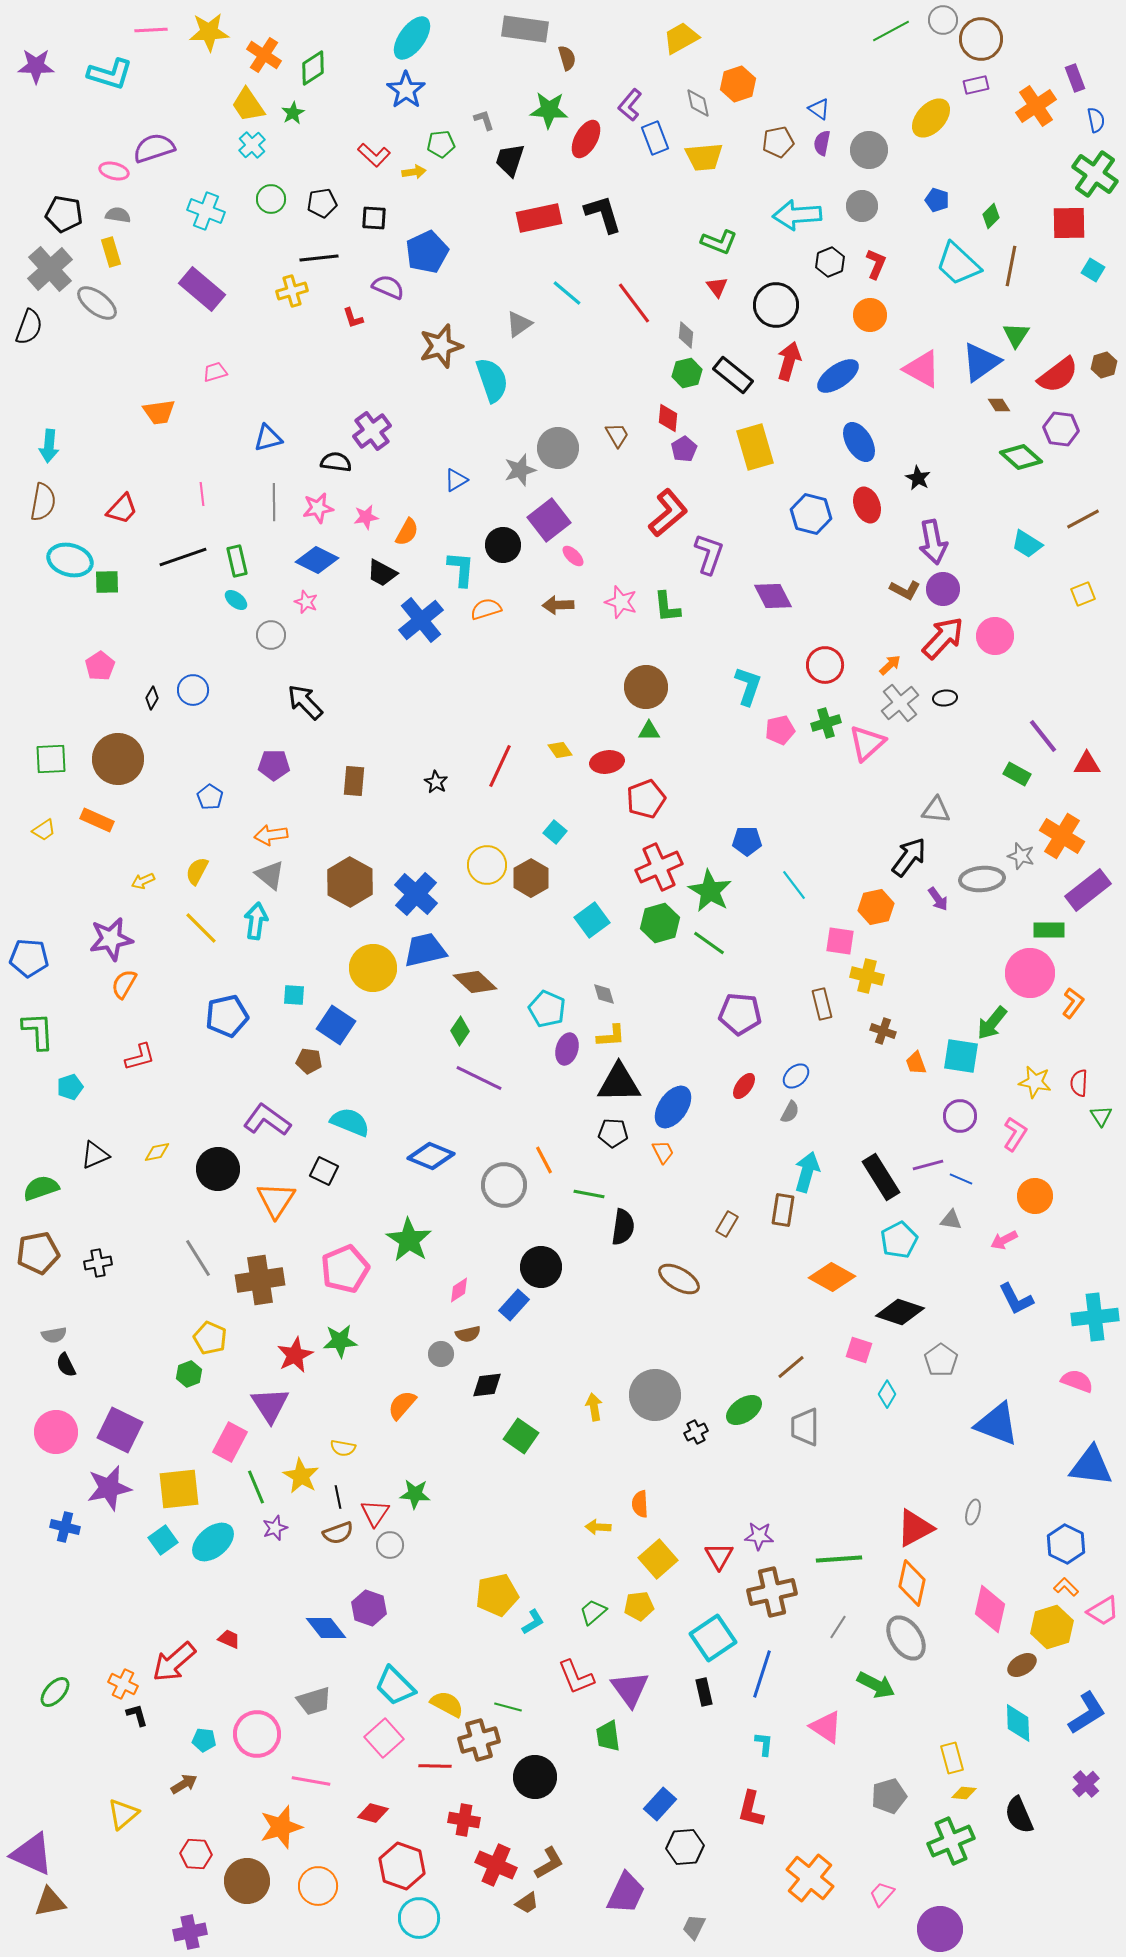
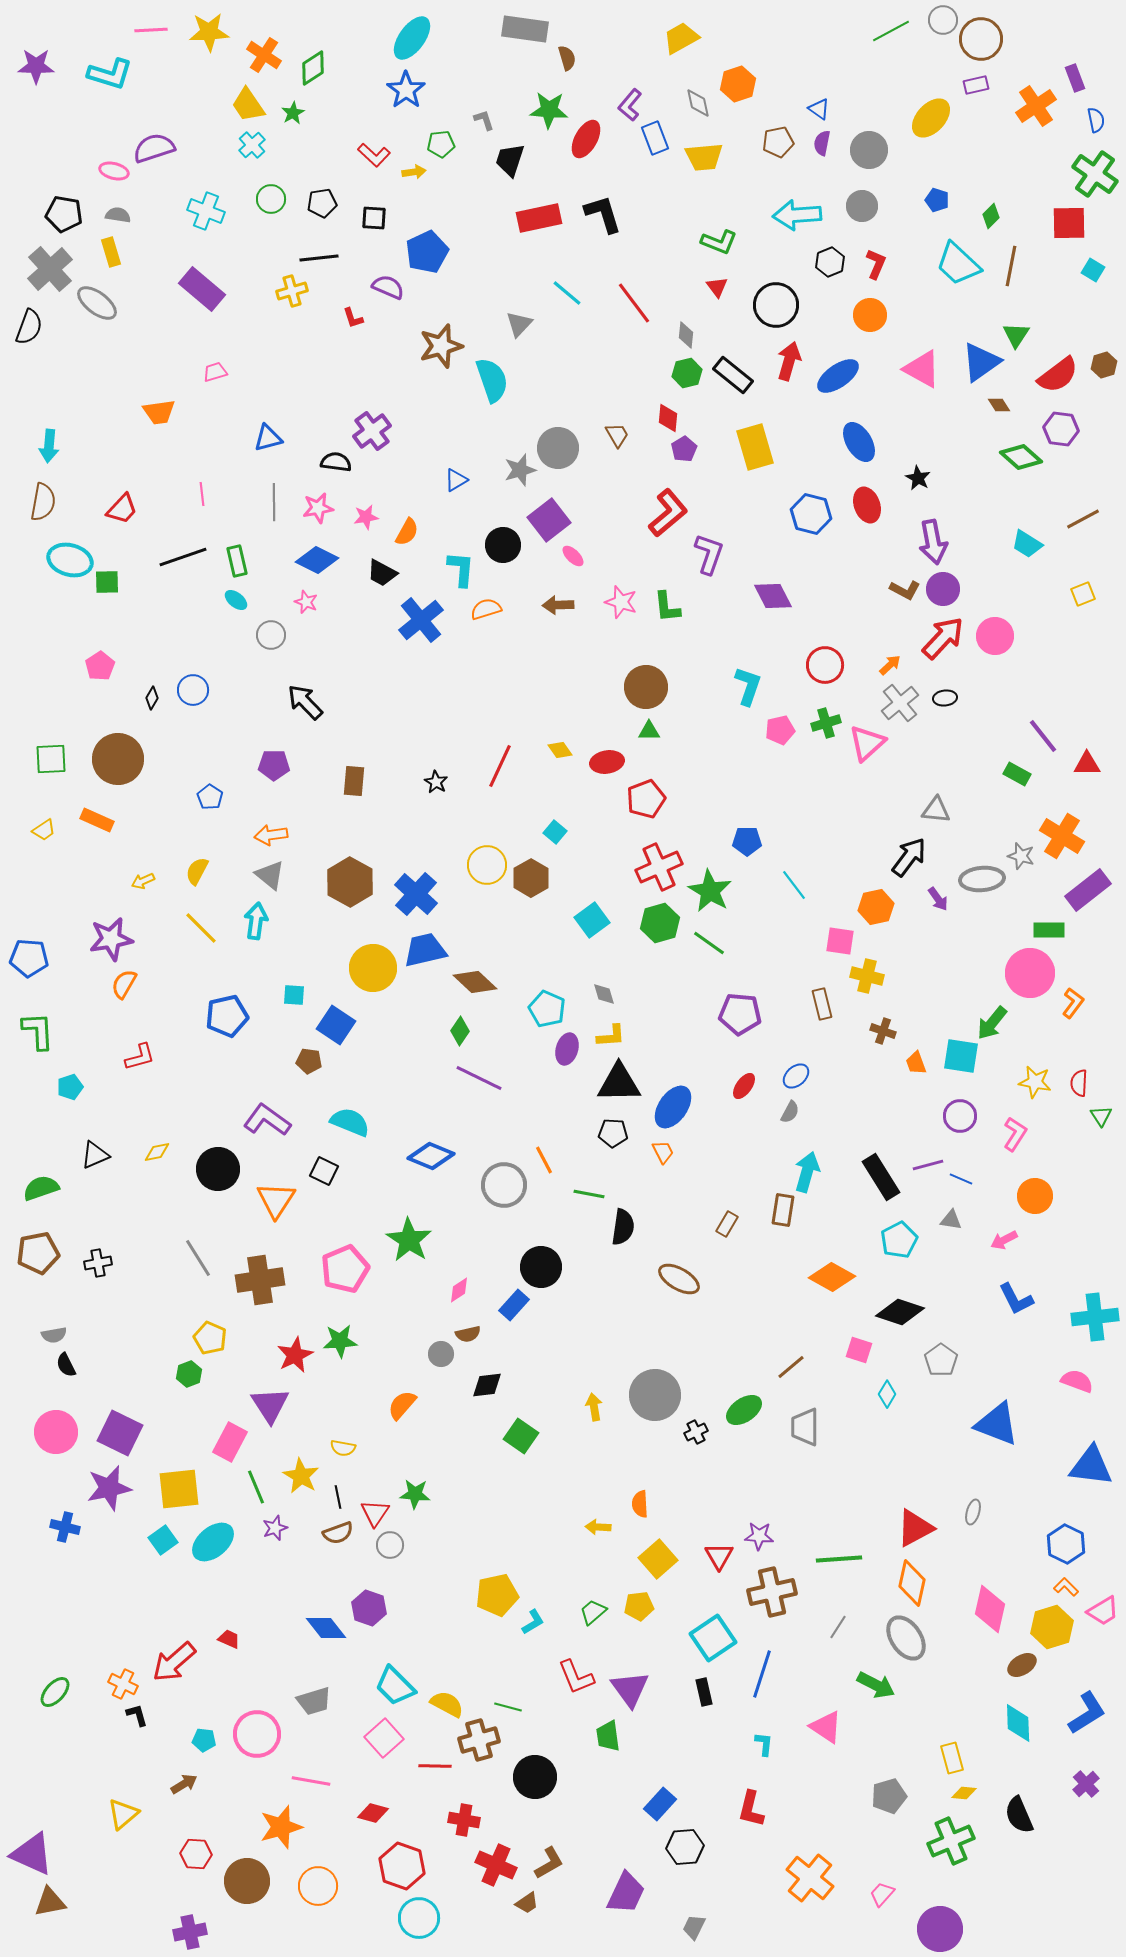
gray triangle at (519, 324): rotated 12 degrees counterclockwise
purple square at (120, 1430): moved 3 px down
